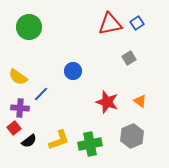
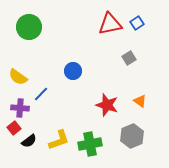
red star: moved 3 px down
